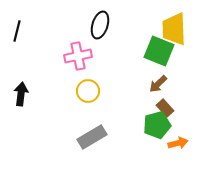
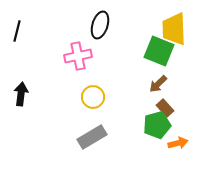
yellow circle: moved 5 px right, 6 px down
